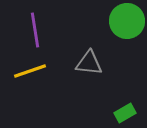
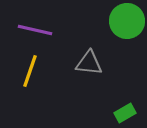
purple line: rotated 68 degrees counterclockwise
yellow line: rotated 52 degrees counterclockwise
